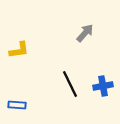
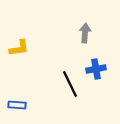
gray arrow: rotated 36 degrees counterclockwise
yellow L-shape: moved 2 px up
blue cross: moved 7 px left, 17 px up
